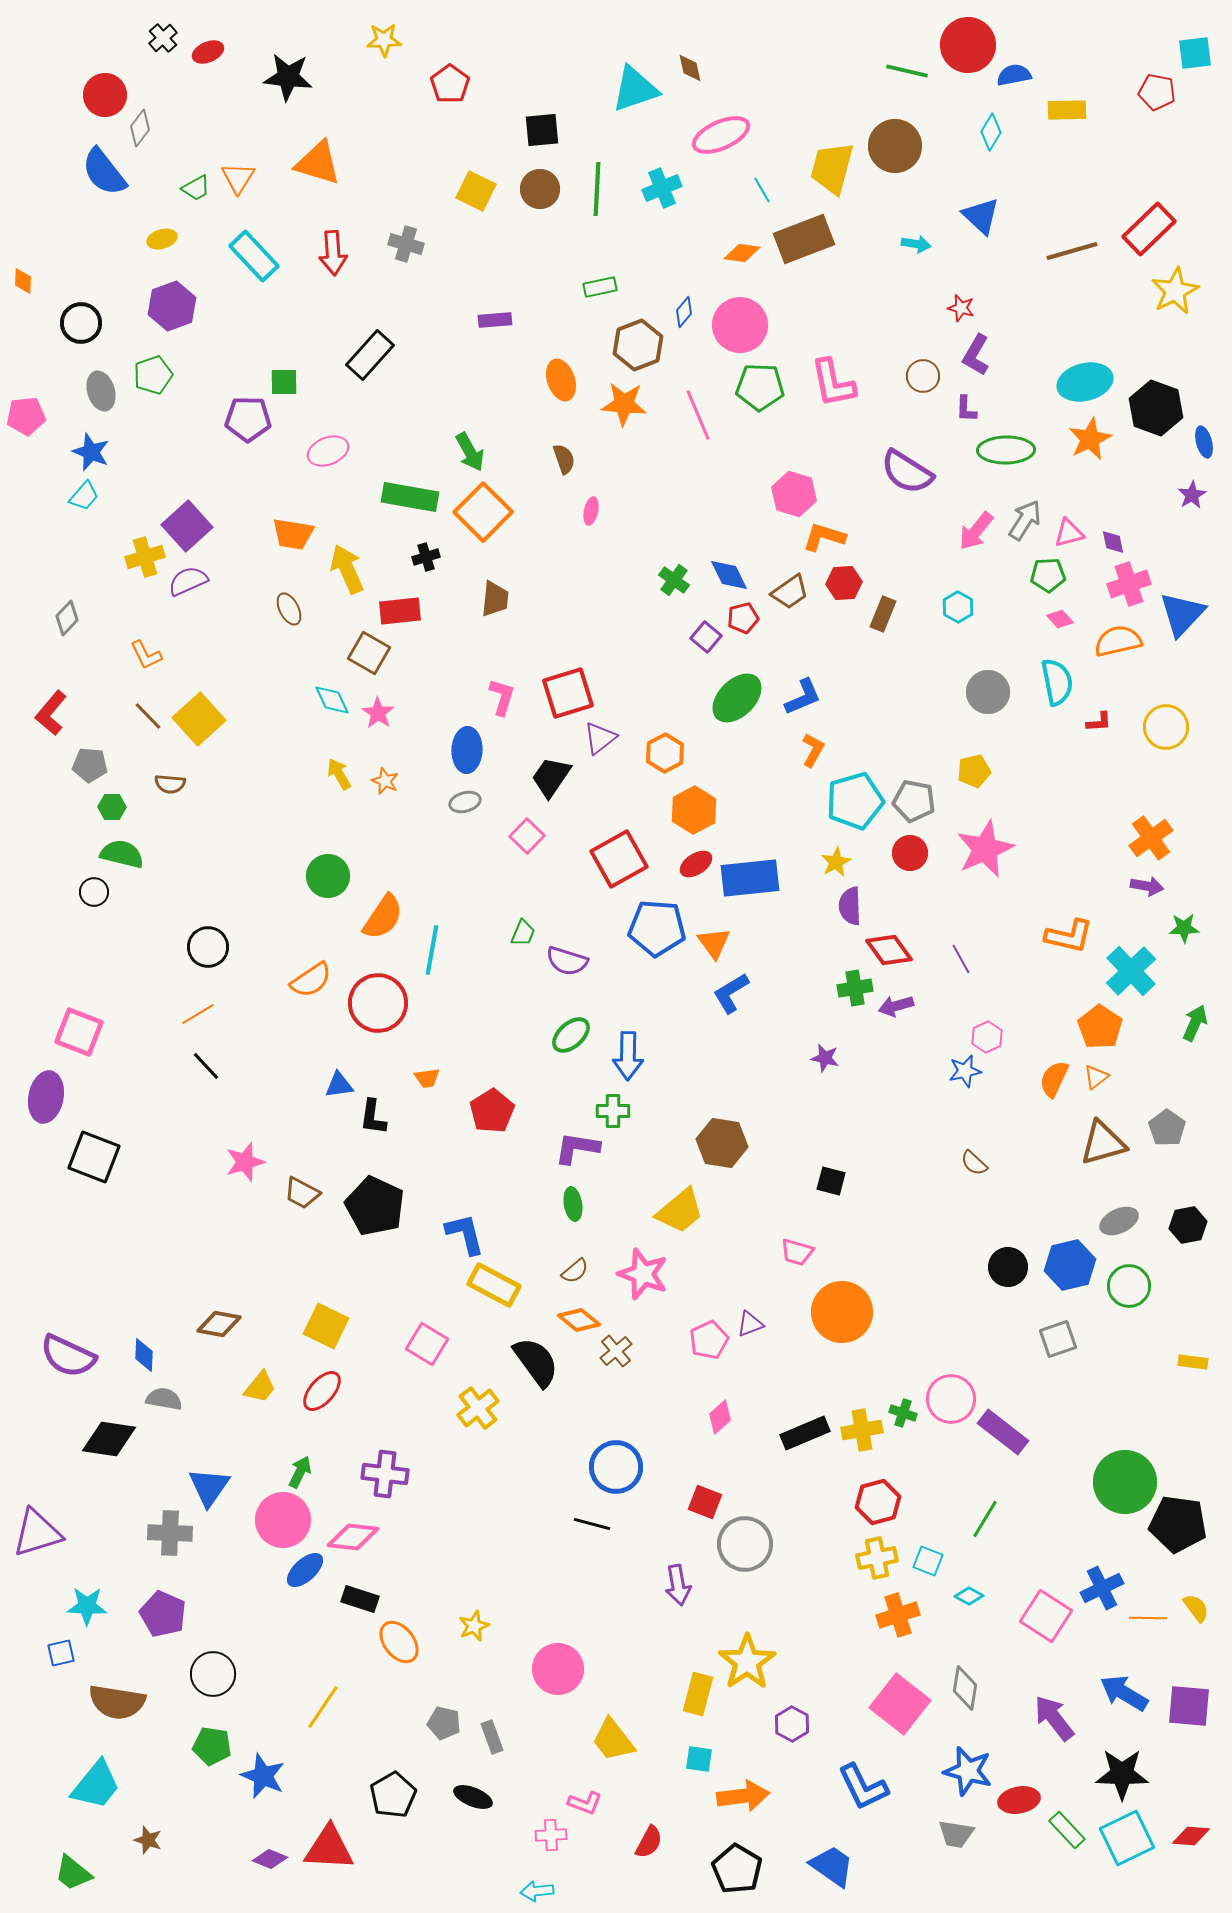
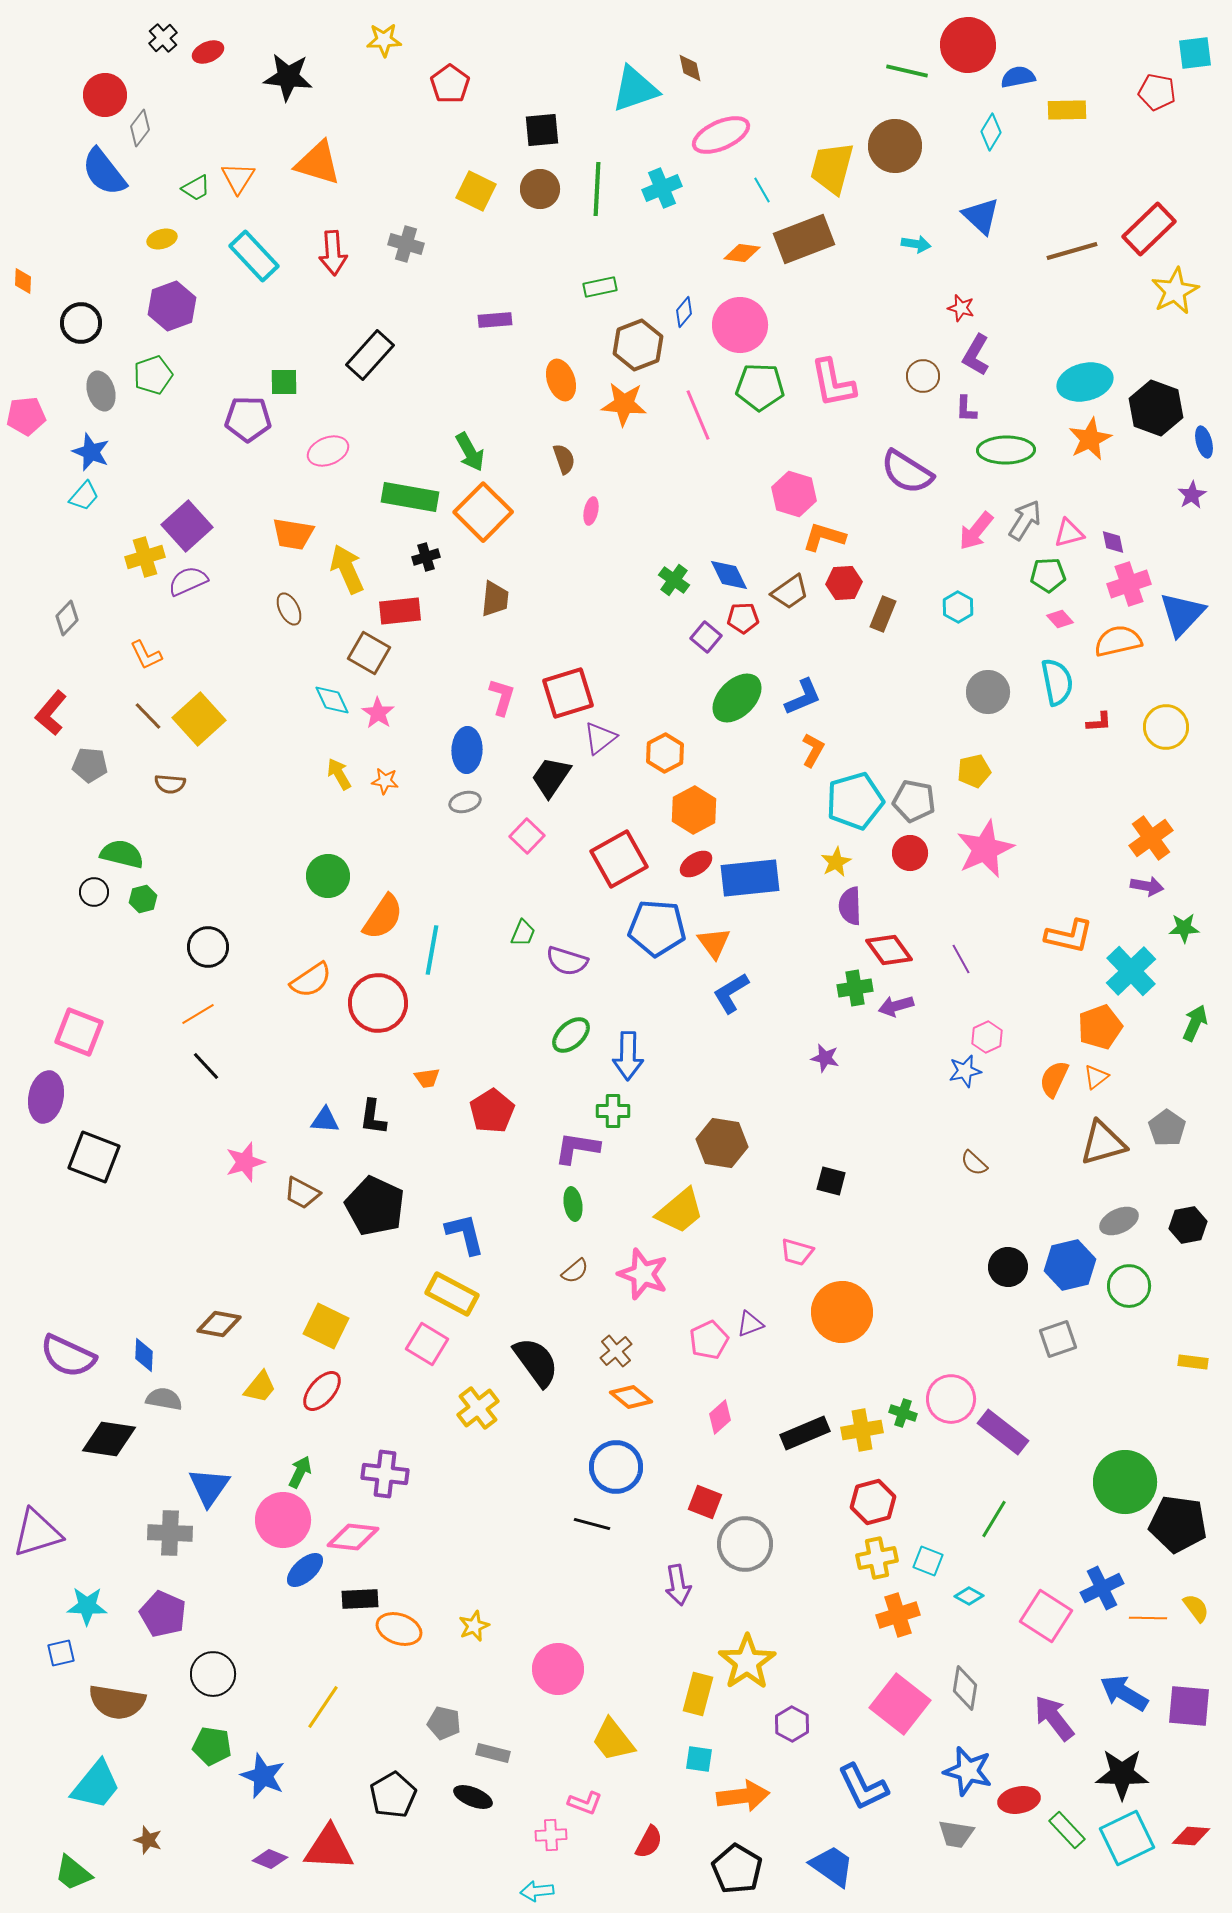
blue semicircle at (1014, 75): moved 4 px right, 2 px down
red pentagon at (743, 618): rotated 12 degrees clockwise
orange star at (385, 781): rotated 16 degrees counterclockwise
green hexagon at (112, 807): moved 31 px right, 92 px down; rotated 16 degrees counterclockwise
orange pentagon at (1100, 1027): rotated 18 degrees clockwise
blue triangle at (339, 1085): moved 14 px left, 35 px down; rotated 12 degrees clockwise
yellow rectangle at (494, 1285): moved 42 px left, 9 px down
orange diamond at (579, 1320): moved 52 px right, 77 px down
red hexagon at (878, 1502): moved 5 px left
green line at (985, 1519): moved 9 px right
black rectangle at (360, 1599): rotated 21 degrees counterclockwise
orange ellipse at (399, 1642): moved 13 px up; rotated 33 degrees counterclockwise
gray rectangle at (492, 1737): moved 1 px right, 16 px down; rotated 56 degrees counterclockwise
